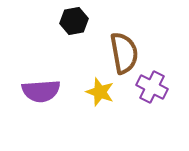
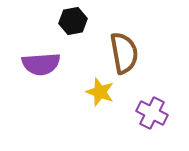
black hexagon: moved 1 px left
purple cross: moved 26 px down
purple semicircle: moved 27 px up
